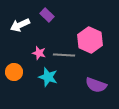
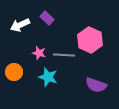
purple rectangle: moved 3 px down
